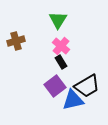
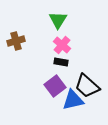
pink cross: moved 1 px right, 1 px up
black rectangle: rotated 48 degrees counterclockwise
black trapezoid: rotated 72 degrees clockwise
